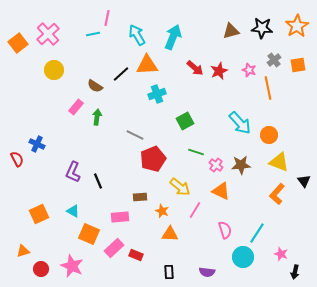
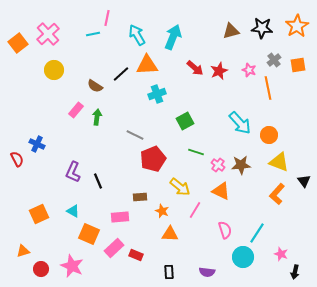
pink rectangle at (76, 107): moved 3 px down
pink cross at (216, 165): moved 2 px right
